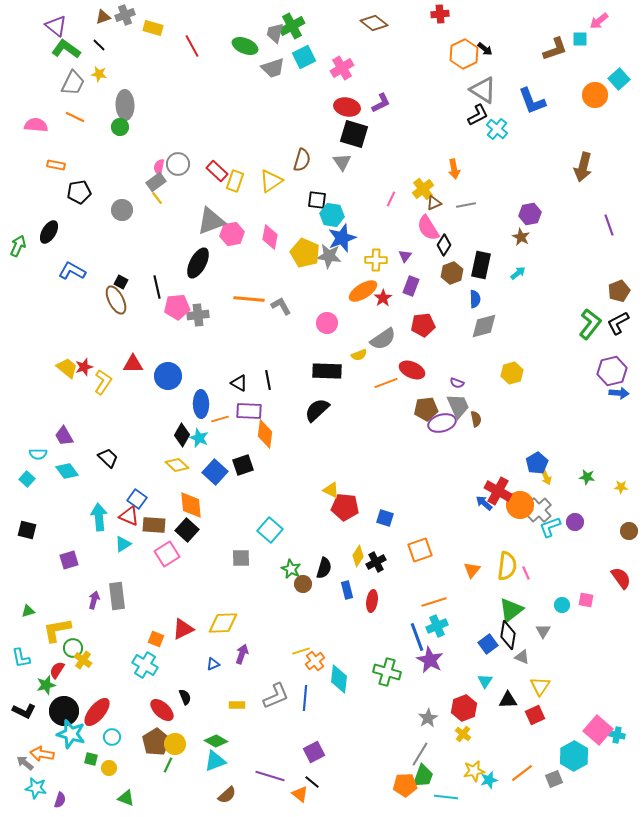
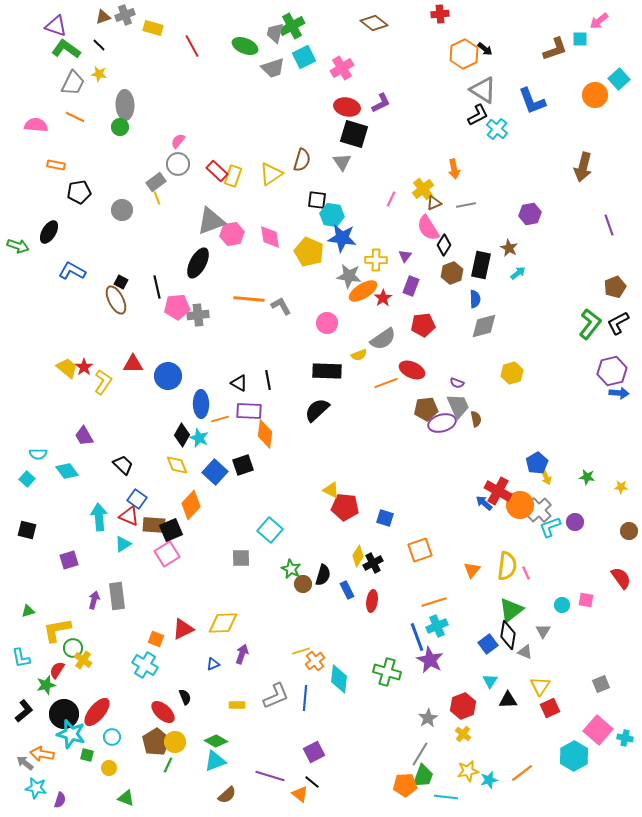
purple triangle at (56, 26): rotated 20 degrees counterclockwise
pink semicircle at (159, 167): moved 19 px right, 26 px up; rotated 28 degrees clockwise
yellow rectangle at (235, 181): moved 2 px left, 5 px up
yellow triangle at (271, 181): moved 7 px up
yellow line at (157, 198): rotated 16 degrees clockwise
pink diamond at (270, 237): rotated 20 degrees counterclockwise
brown star at (521, 237): moved 12 px left, 11 px down
blue star at (342, 238): rotated 28 degrees clockwise
green arrow at (18, 246): rotated 85 degrees clockwise
yellow pentagon at (305, 253): moved 4 px right, 1 px up
gray star at (329, 256): moved 20 px right, 20 px down
brown pentagon at (619, 291): moved 4 px left, 4 px up
red star at (84, 367): rotated 18 degrees counterclockwise
purple trapezoid at (64, 436): moved 20 px right
black trapezoid at (108, 458): moved 15 px right, 7 px down
yellow diamond at (177, 465): rotated 25 degrees clockwise
orange diamond at (191, 505): rotated 48 degrees clockwise
black square at (187, 530): moved 16 px left; rotated 25 degrees clockwise
black cross at (376, 562): moved 3 px left, 1 px down
black semicircle at (324, 568): moved 1 px left, 7 px down
blue rectangle at (347, 590): rotated 12 degrees counterclockwise
gray triangle at (522, 657): moved 3 px right, 5 px up
cyan triangle at (485, 681): moved 5 px right
red hexagon at (464, 708): moved 1 px left, 2 px up
red ellipse at (162, 710): moved 1 px right, 2 px down
black L-shape at (24, 711): rotated 65 degrees counterclockwise
black circle at (64, 711): moved 3 px down
red square at (535, 715): moved 15 px right, 7 px up
cyan cross at (617, 735): moved 8 px right, 3 px down
yellow circle at (175, 744): moved 2 px up
green square at (91, 759): moved 4 px left, 4 px up
yellow star at (474, 771): moved 6 px left
gray square at (554, 779): moved 47 px right, 95 px up
